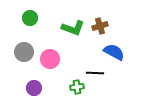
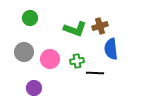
green L-shape: moved 2 px right, 1 px down
blue semicircle: moved 3 px left, 3 px up; rotated 125 degrees counterclockwise
green cross: moved 26 px up
